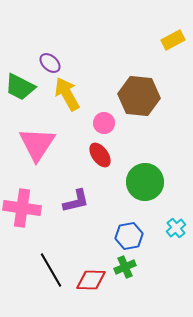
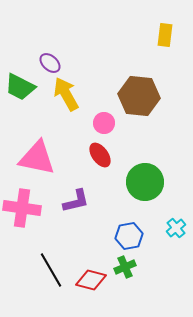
yellow rectangle: moved 8 px left, 5 px up; rotated 55 degrees counterclockwise
yellow arrow: moved 1 px left
pink triangle: moved 14 px down; rotated 51 degrees counterclockwise
red diamond: rotated 12 degrees clockwise
